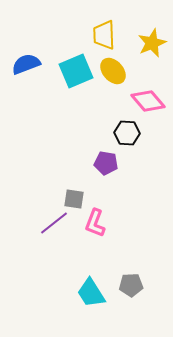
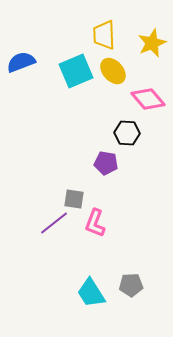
blue semicircle: moved 5 px left, 2 px up
pink diamond: moved 2 px up
